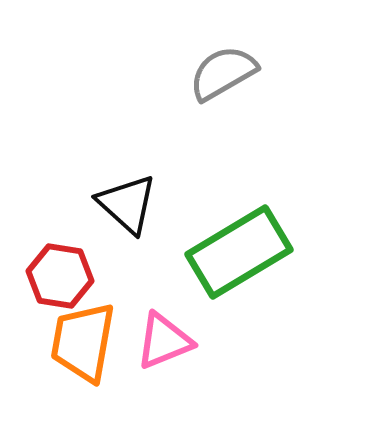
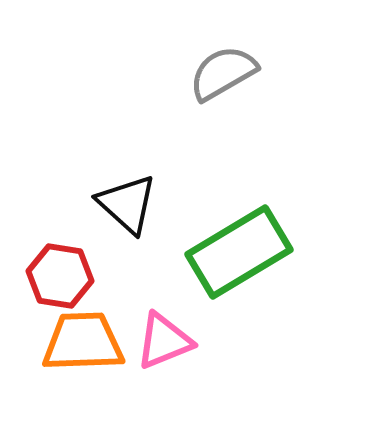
orange trapezoid: rotated 78 degrees clockwise
